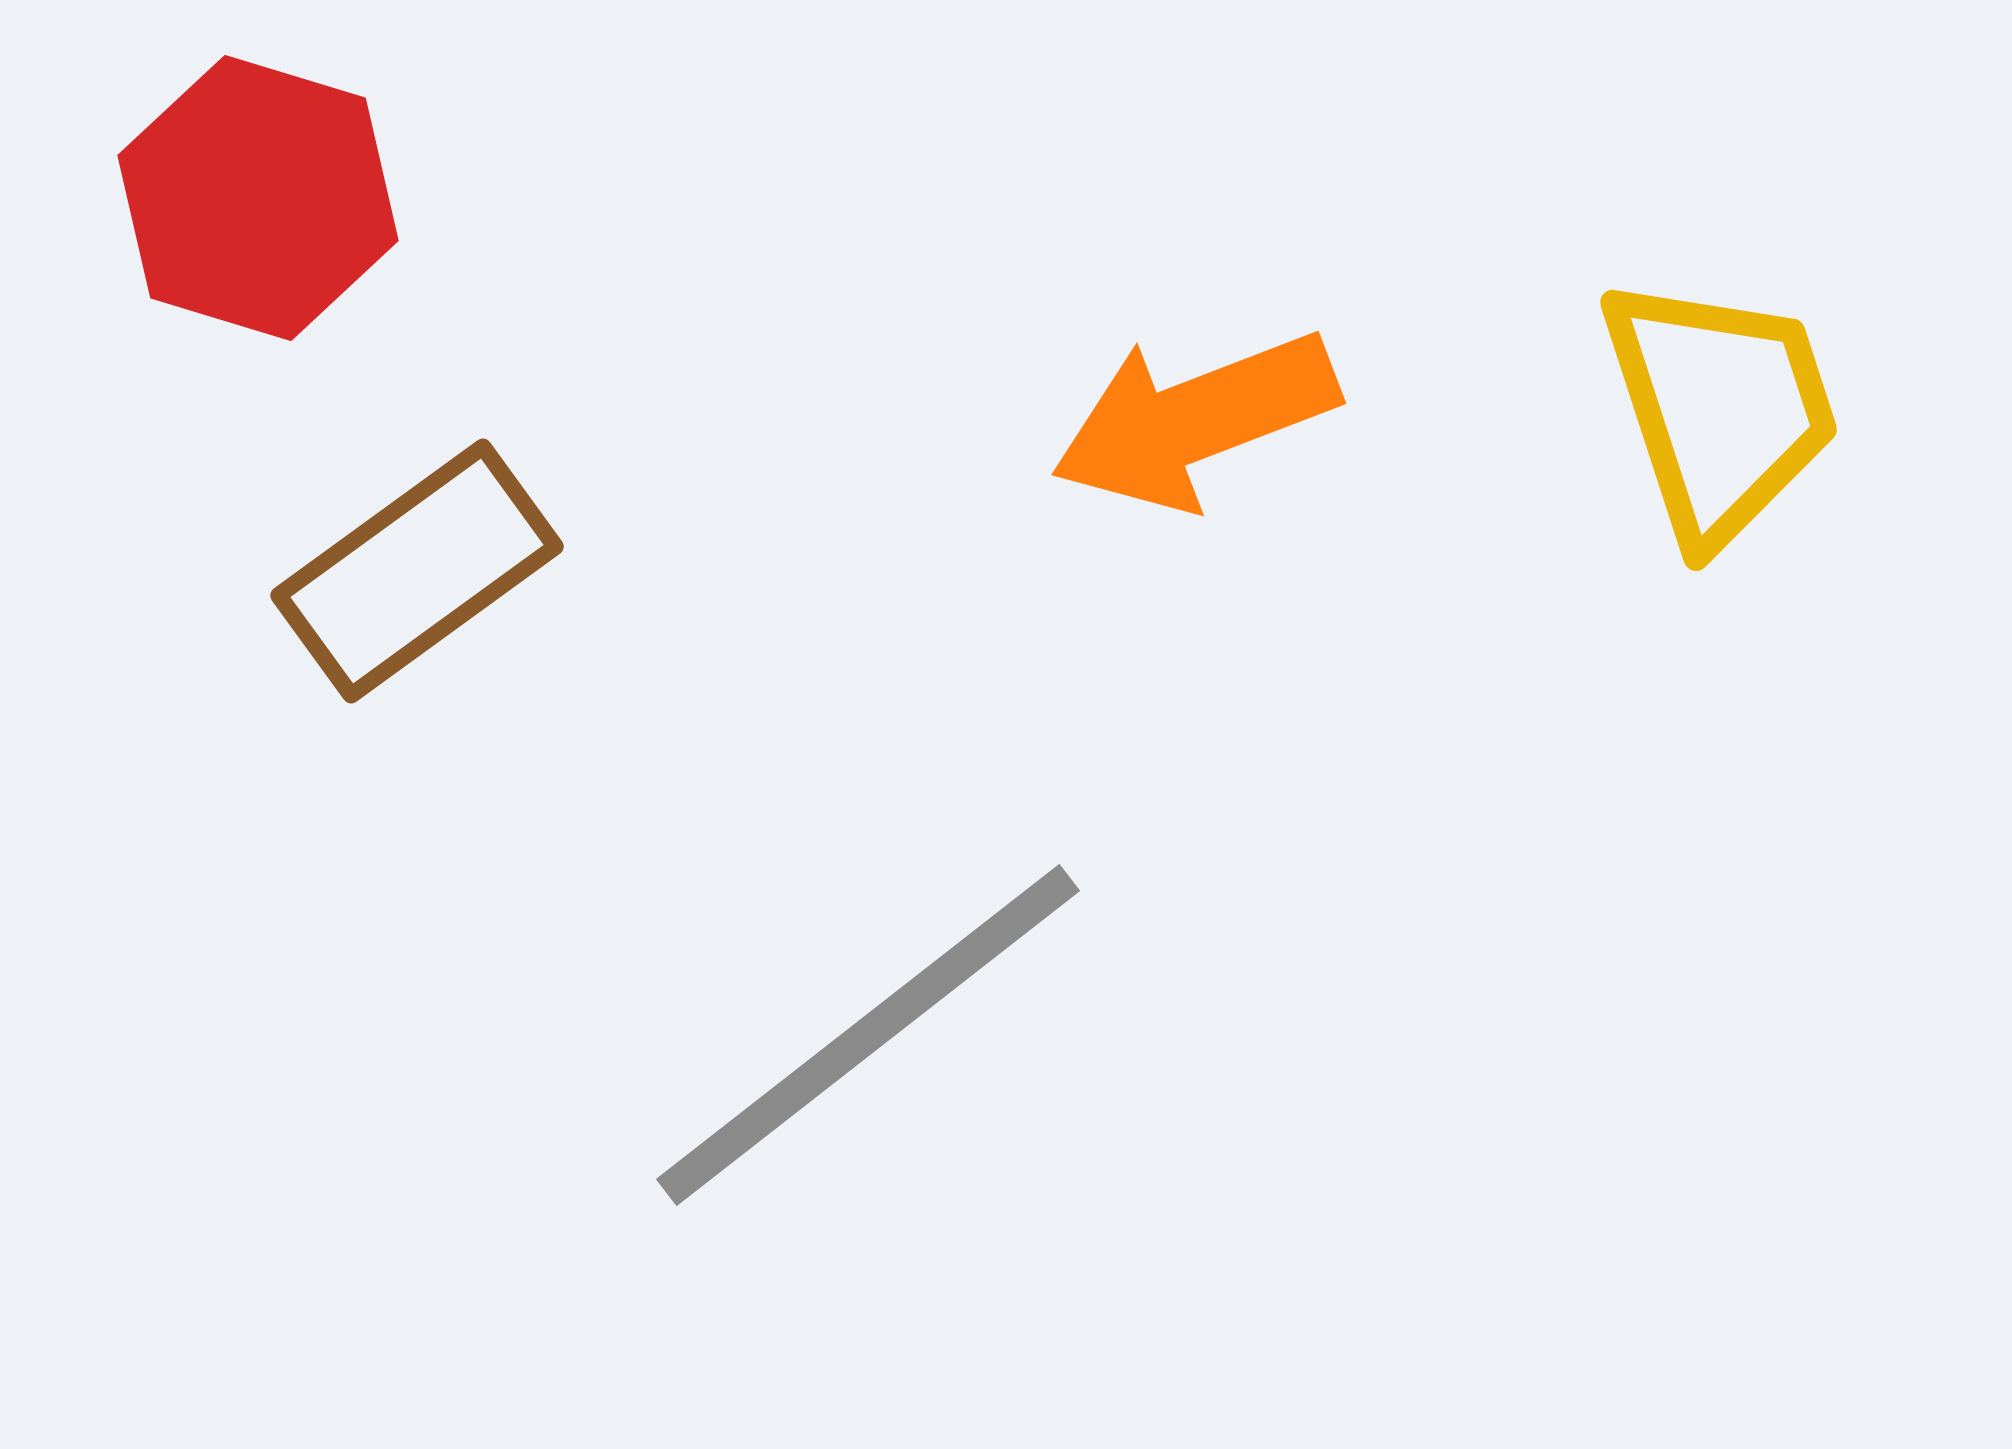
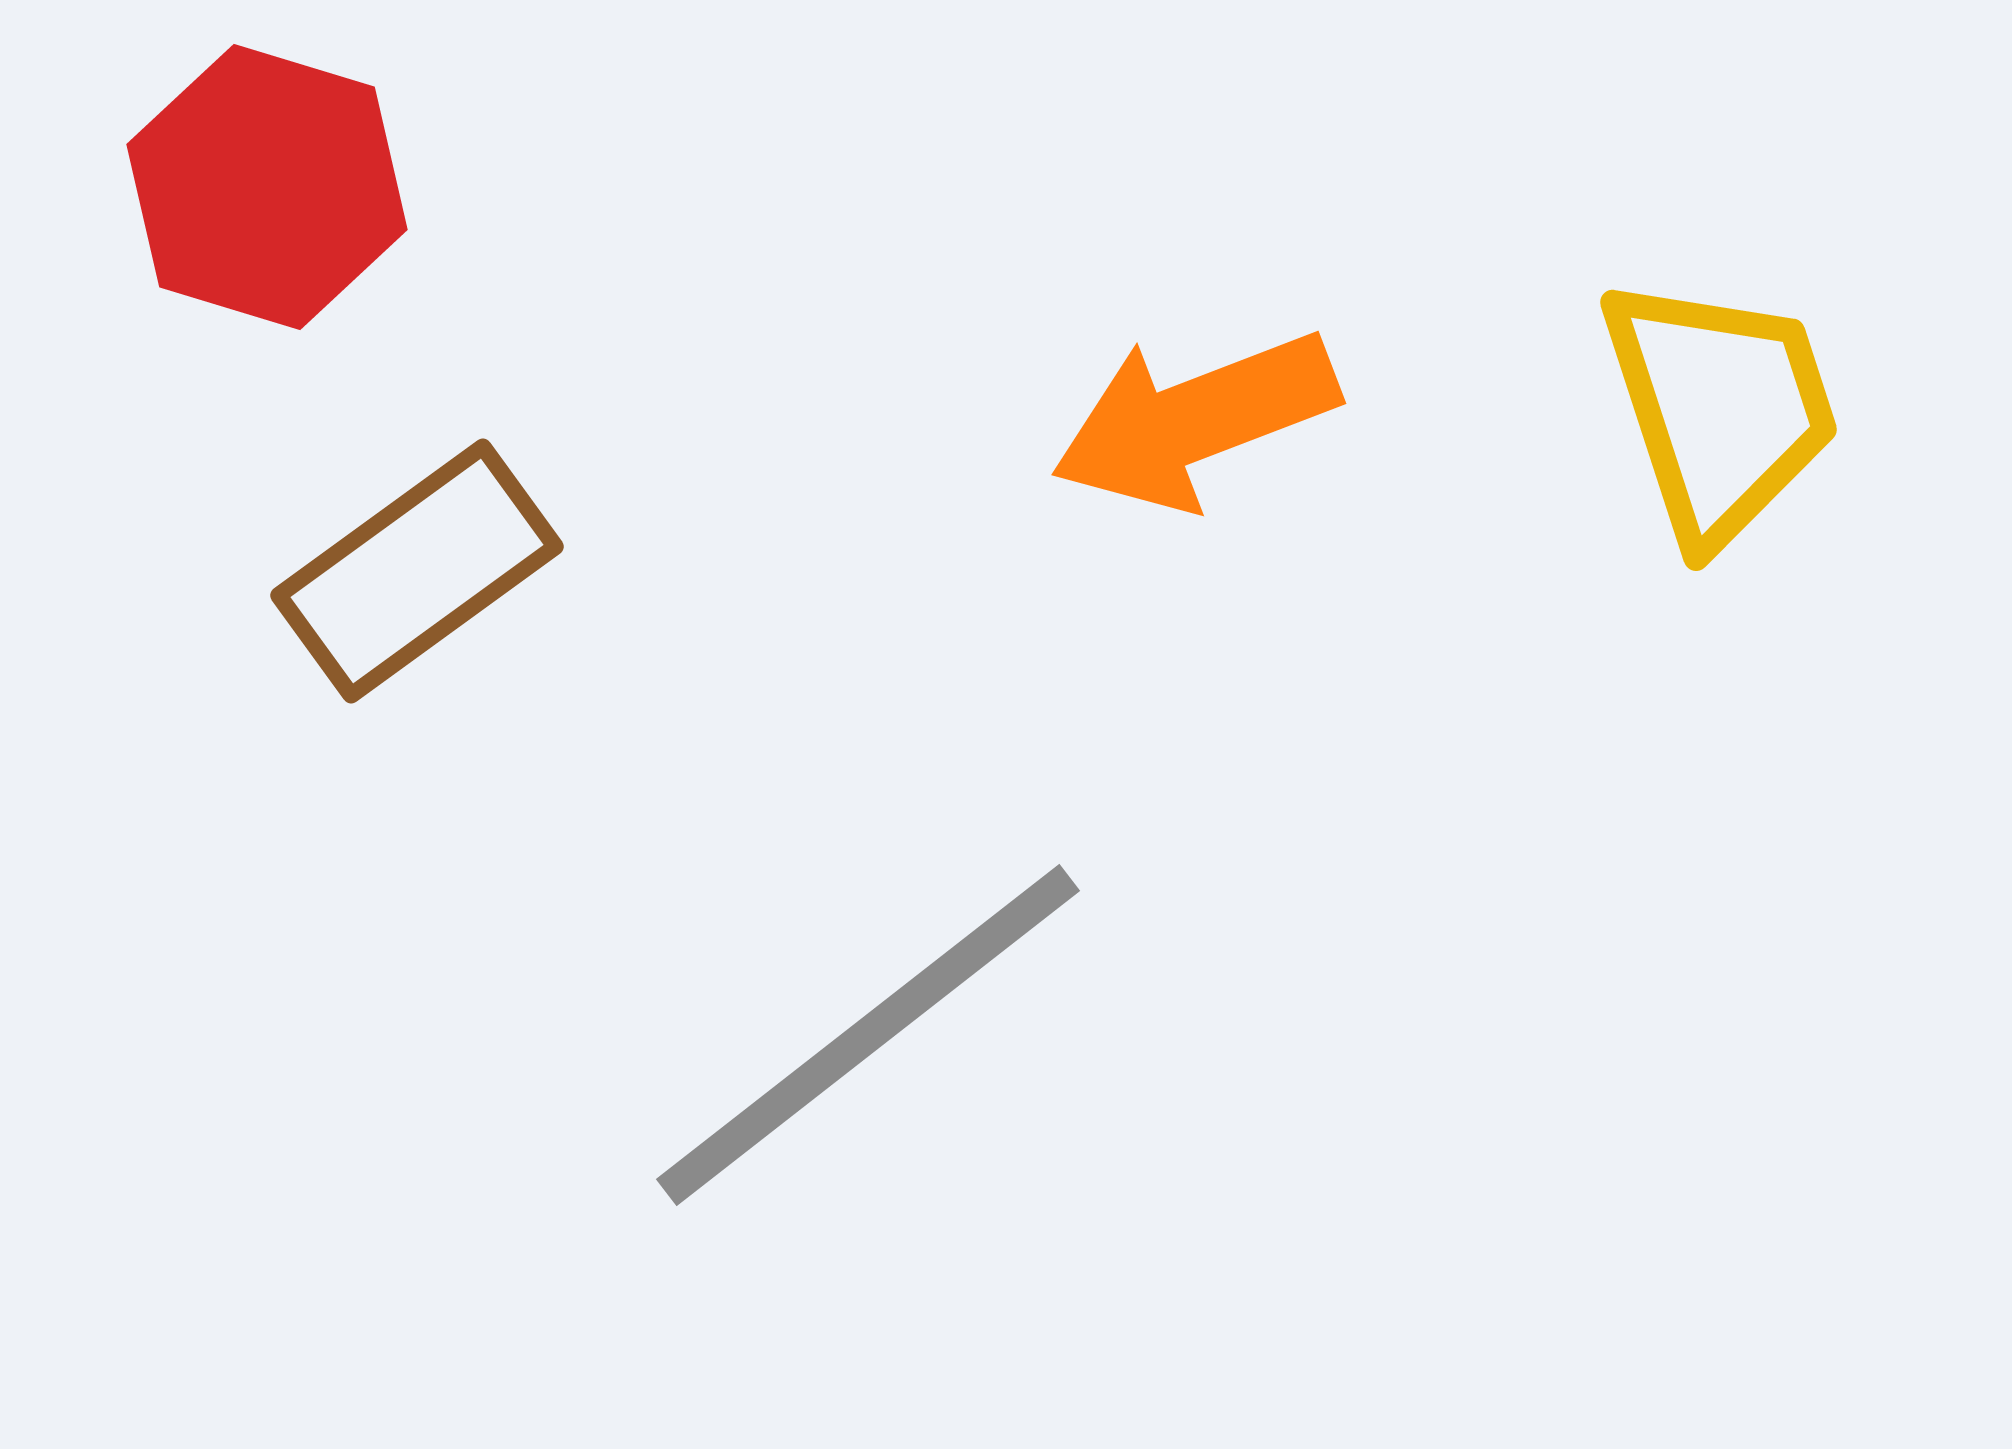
red hexagon: moved 9 px right, 11 px up
